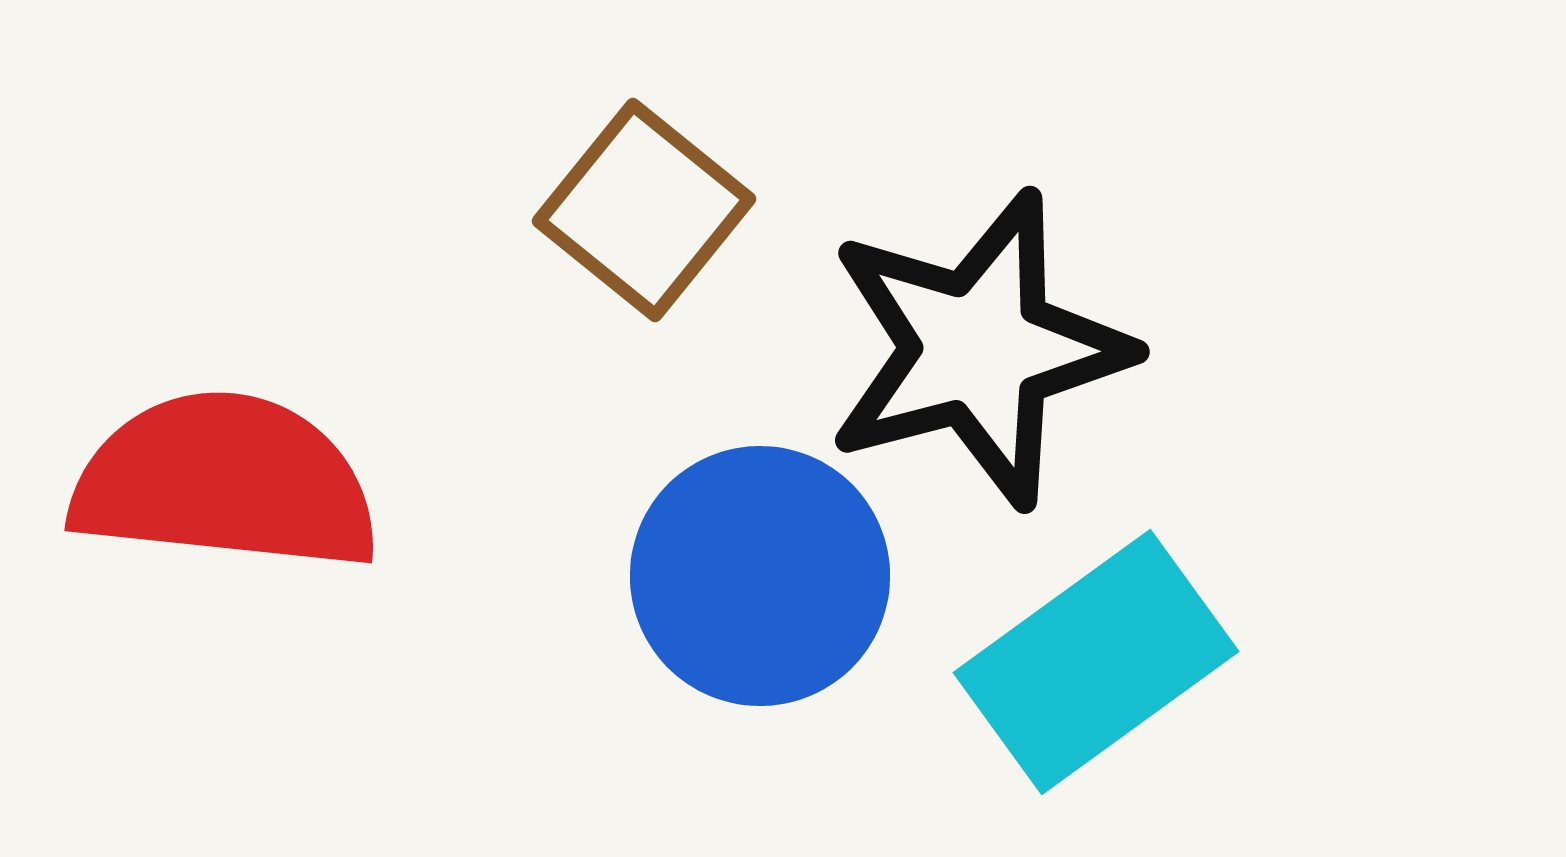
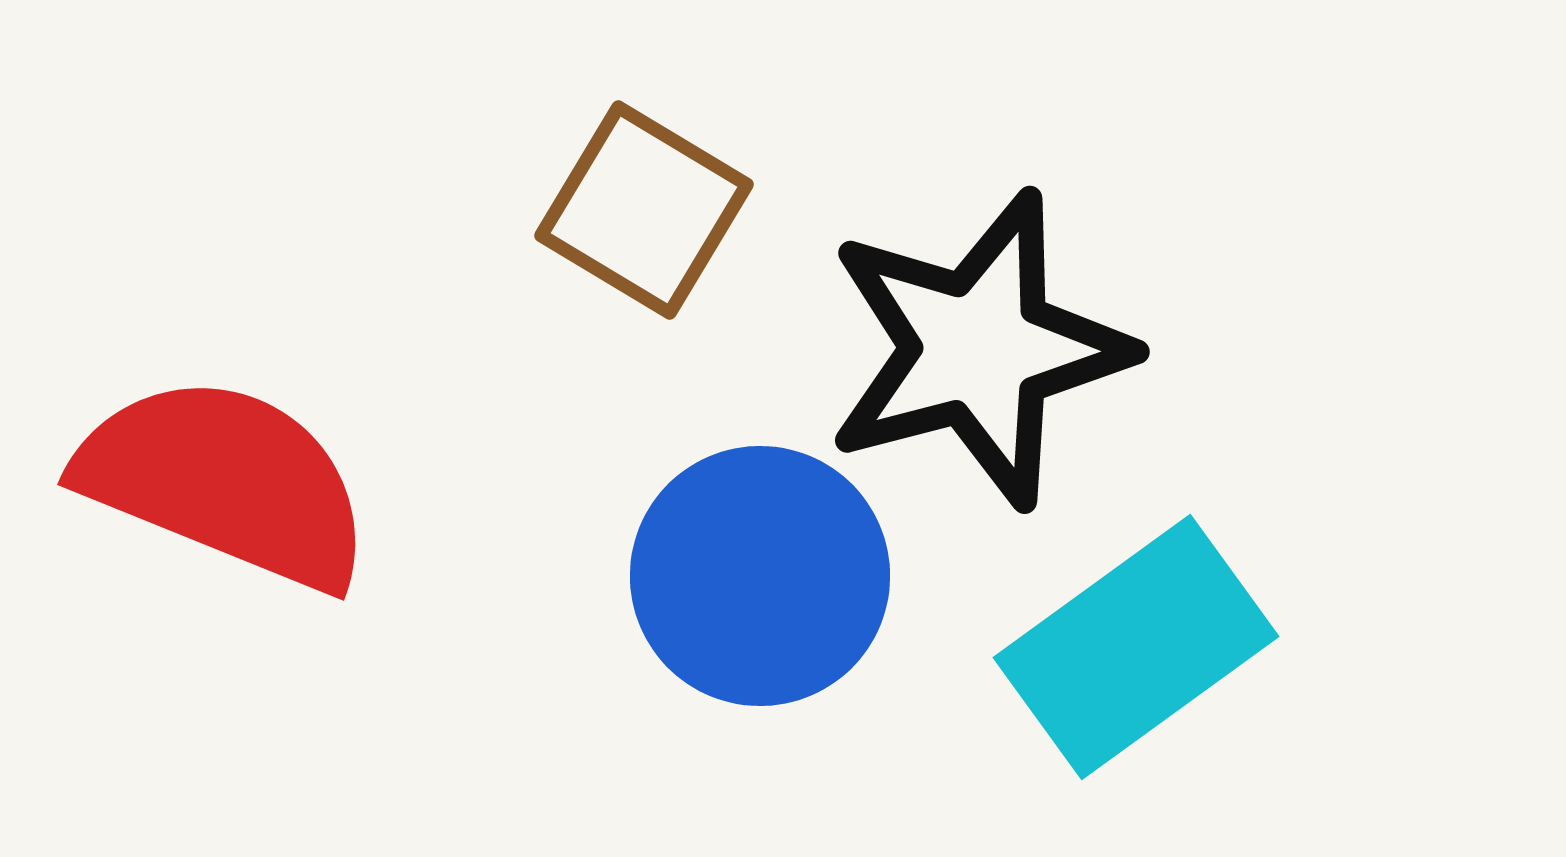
brown square: rotated 8 degrees counterclockwise
red semicircle: rotated 16 degrees clockwise
cyan rectangle: moved 40 px right, 15 px up
